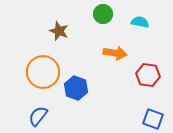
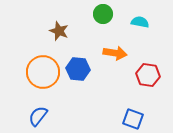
blue hexagon: moved 2 px right, 19 px up; rotated 15 degrees counterclockwise
blue square: moved 20 px left
